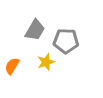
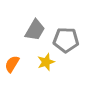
gray pentagon: moved 1 px up
orange semicircle: moved 2 px up
